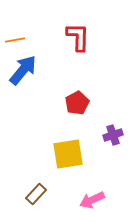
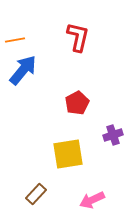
red L-shape: rotated 12 degrees clockwise
